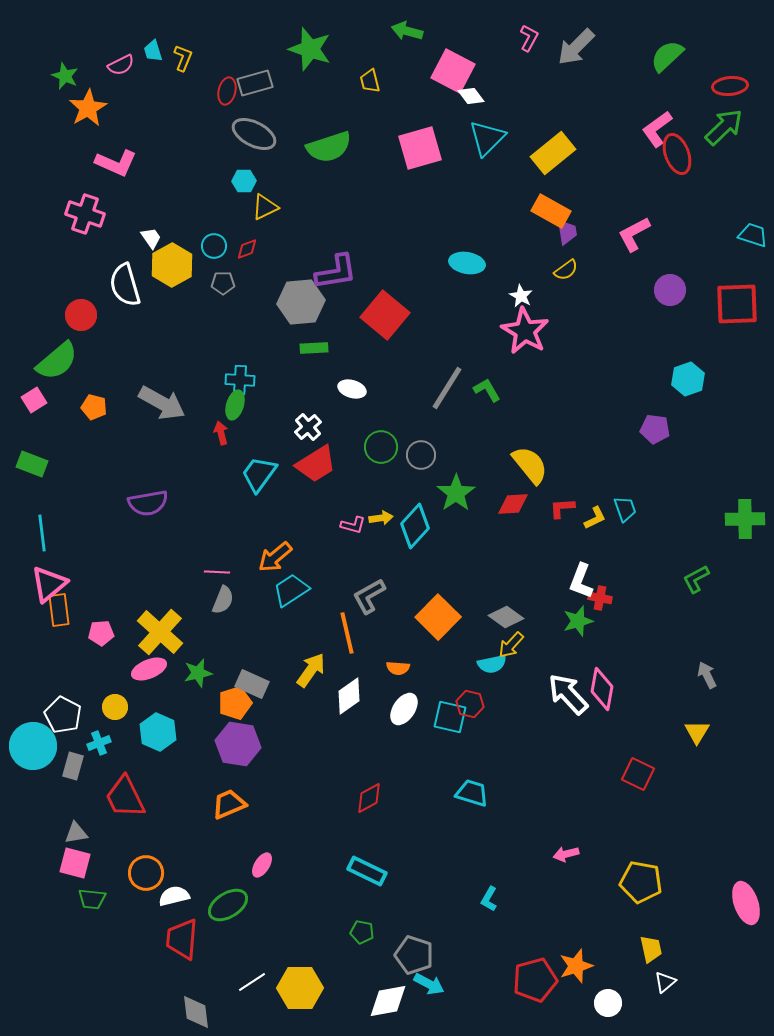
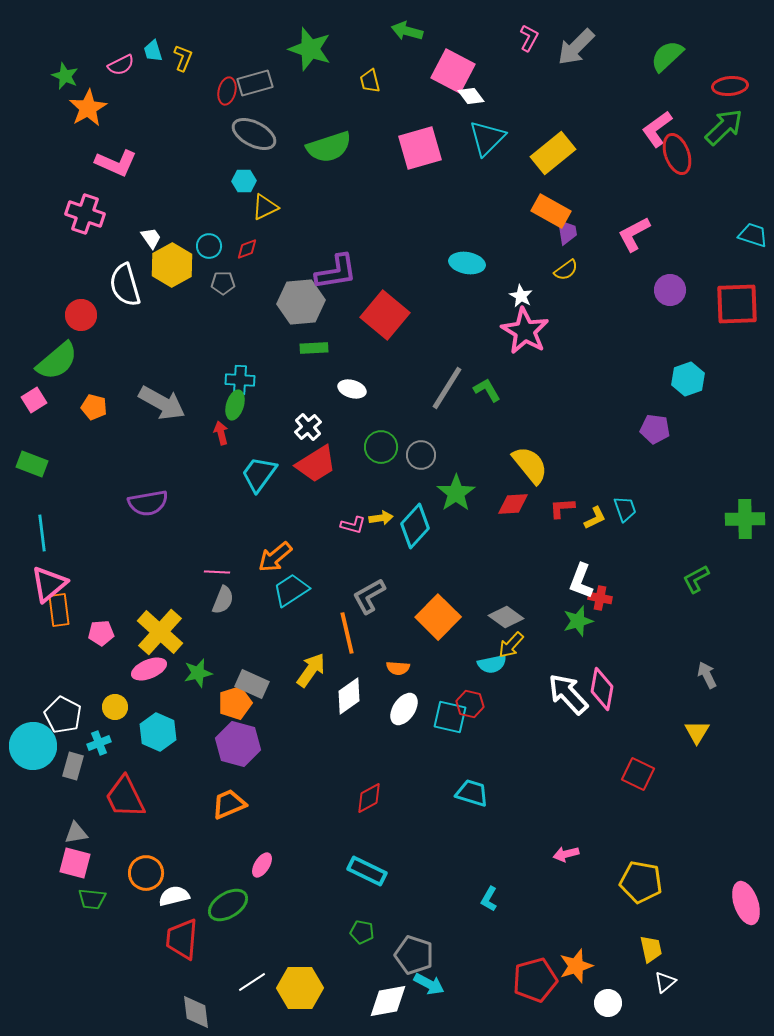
cyan circle at (214, 246): moved 5 px left
purple hexagon at (238, 744): rotated 6 degrees clockwise
